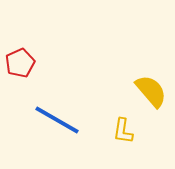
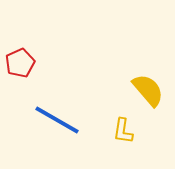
yellow semicircle: moved 3 px left, 1 px up
